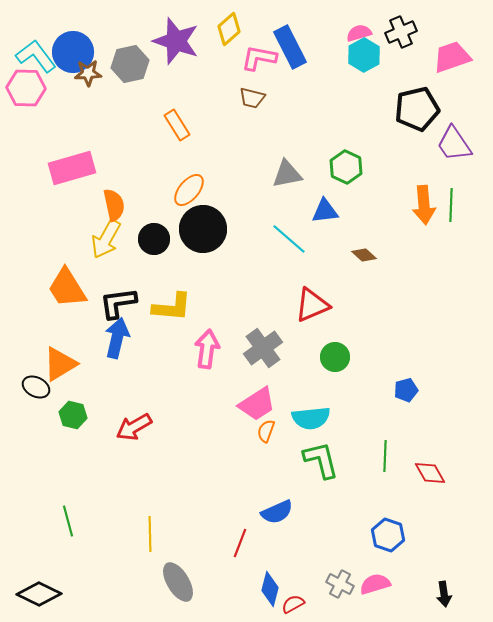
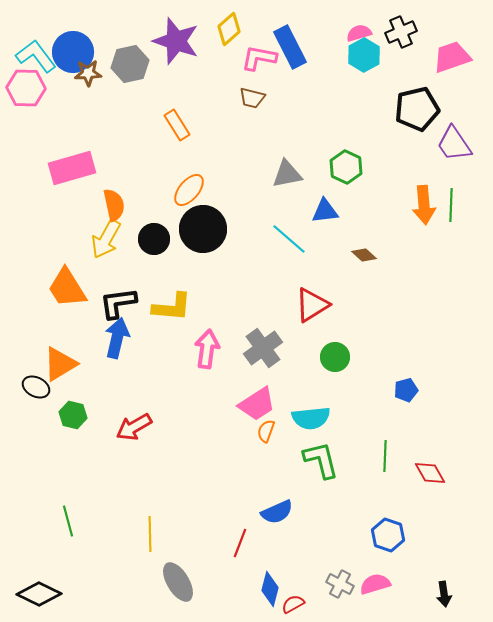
red triangle at (312, 305): rotated 9 degrees counterclockwise
